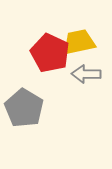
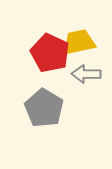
gray pentagon: moved 20 px right
